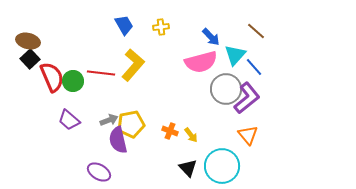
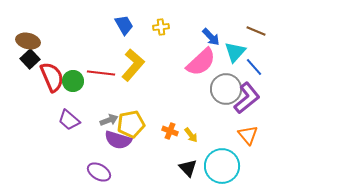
brown line: rotated 18 degrees counterclockwise
cyan triangle: moved 3 px up
pink semicircle: rotated 28 degrees counterclockwise
purple semicircle: rotated 60 degrees counterclockwise
